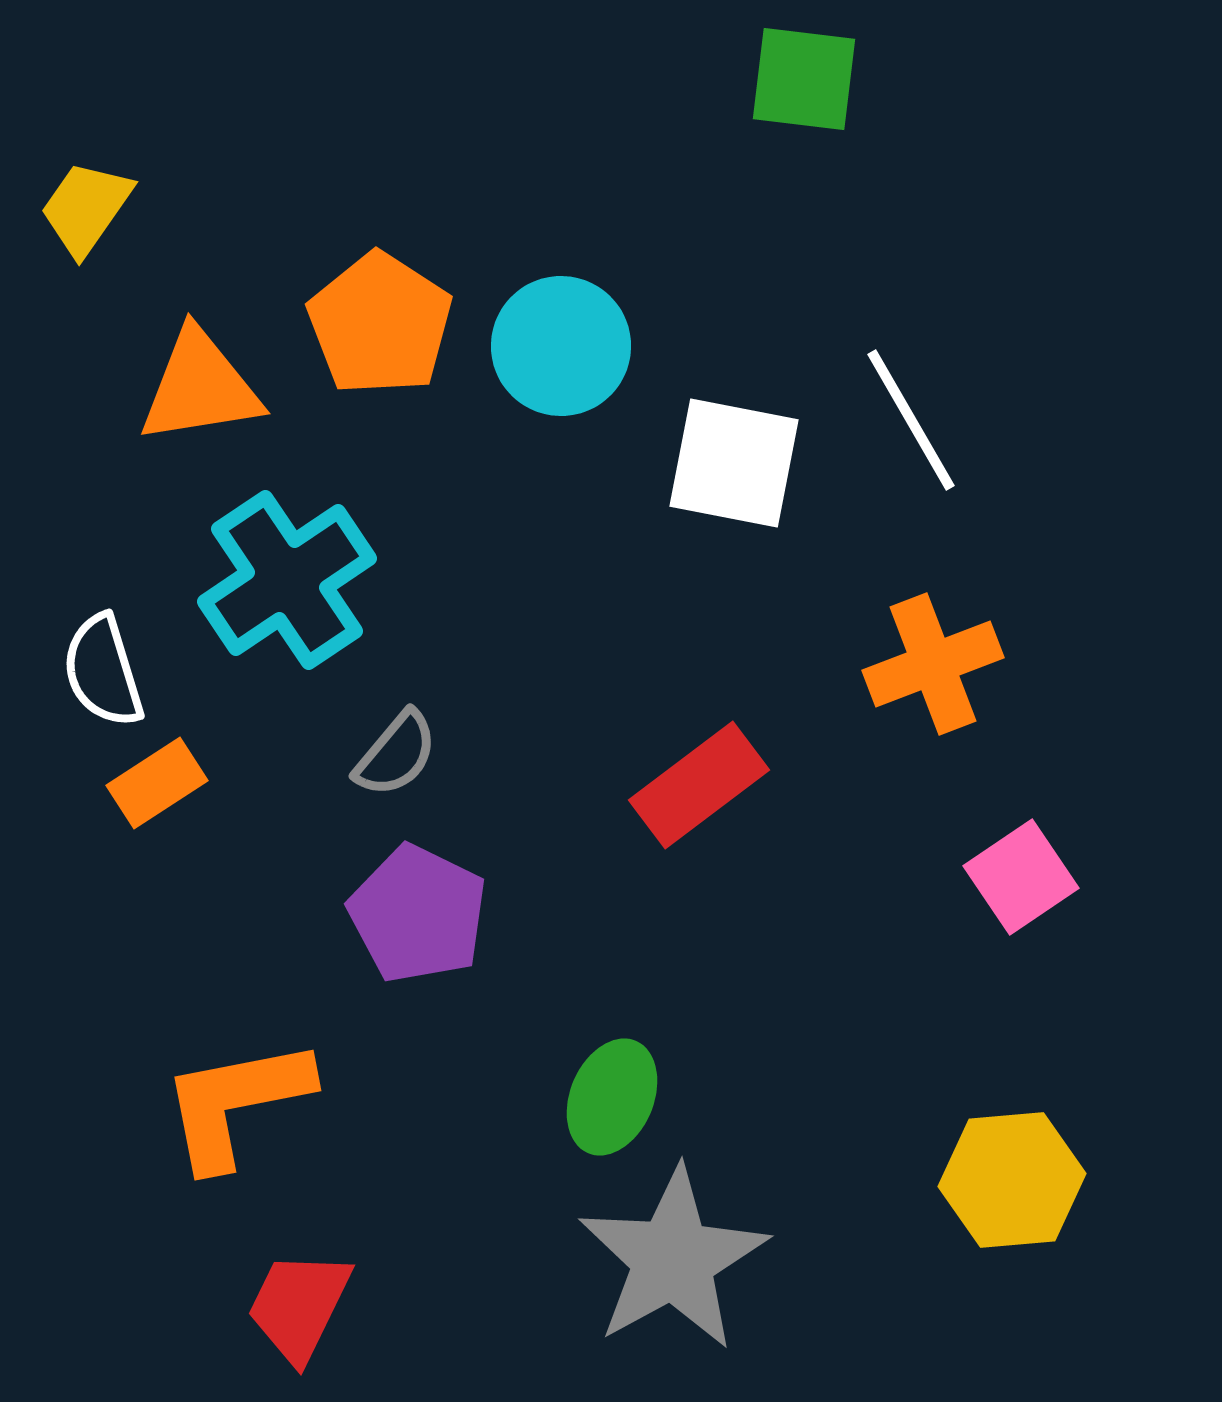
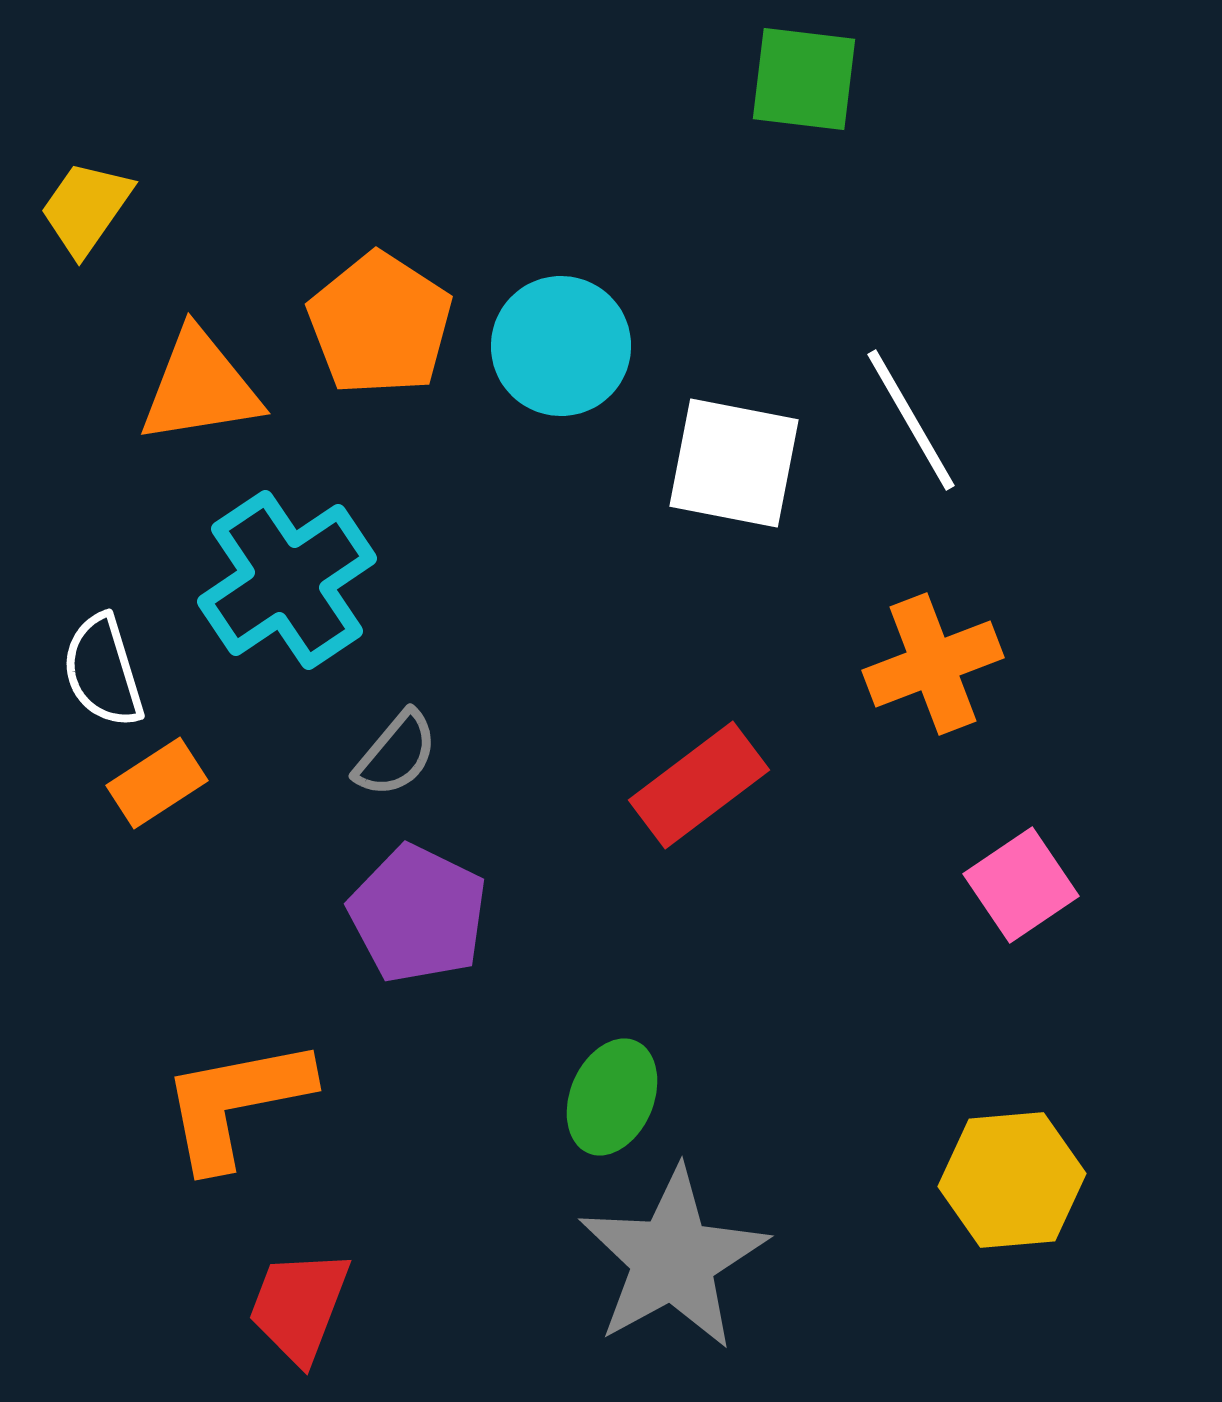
pink square: moved 8 px down
red trapezoid: rotated 5 degrees counterclockwise
